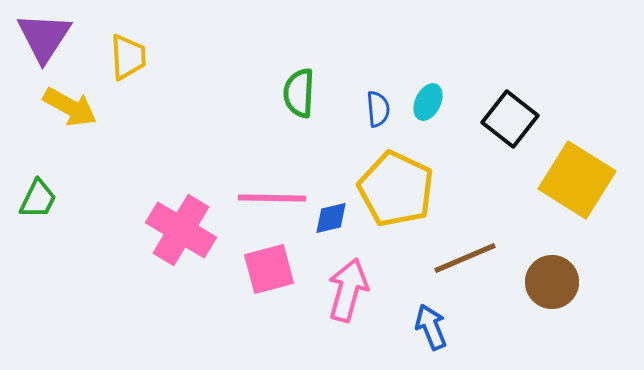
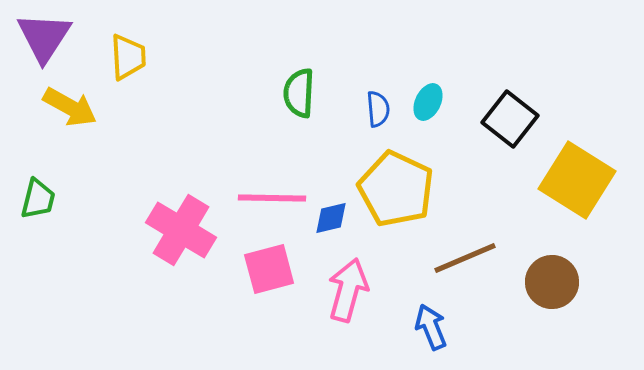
green trapezoid: rotated 12 degrees counterclockwise
